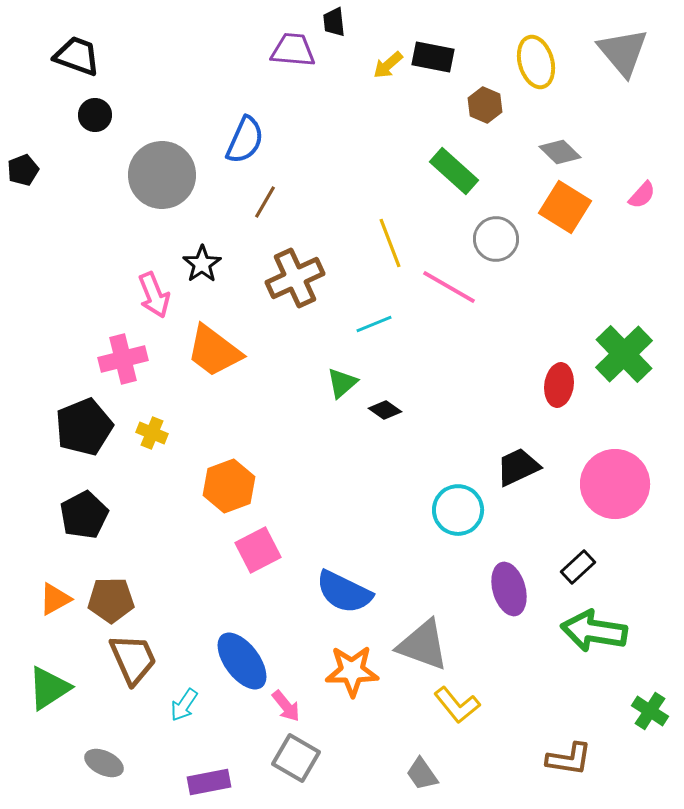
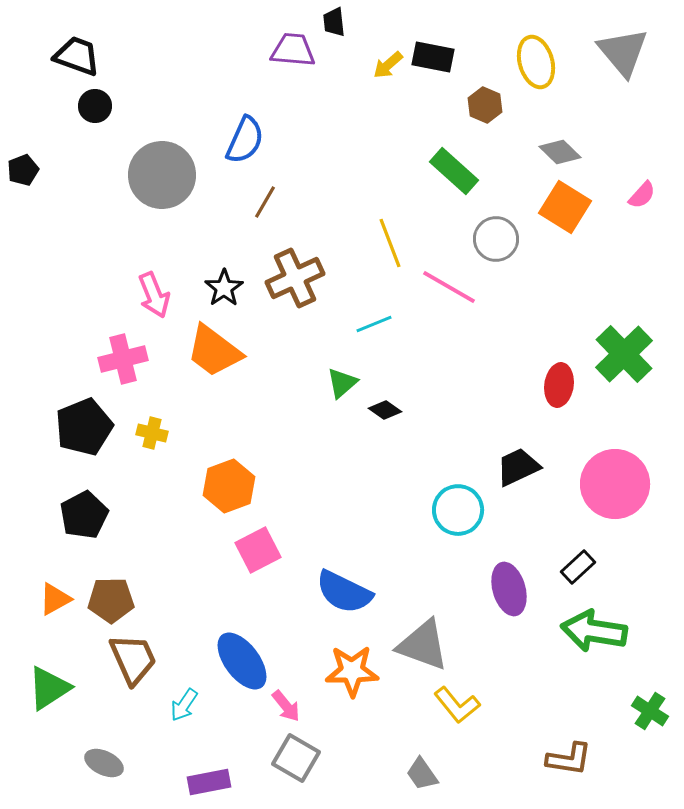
black circle at (95, 115): moved 9 px up
black star at (202, 264): moved 22 px right, 24 px down
yellow cross at (152, 433): rotated 8 degrees counterclockwise
